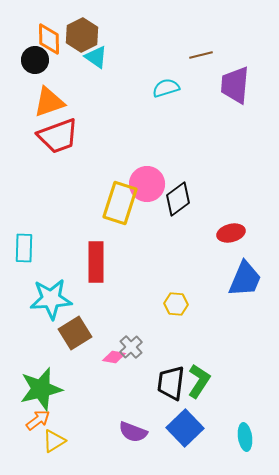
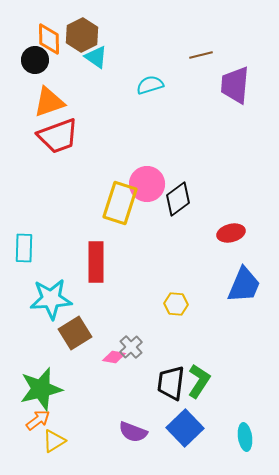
cyan semicircle: moved 16 px left, 3 px up
blue trapezoid: moved 1 px left, 6 px down
